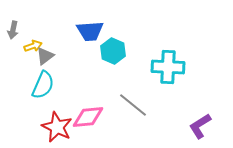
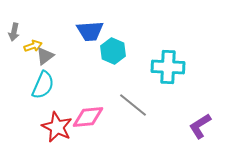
gray arrow: moved 1 px right, 2 px down
